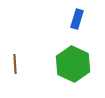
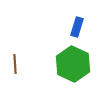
blue rectangle: moved 8 px down
